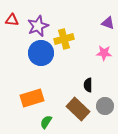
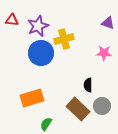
gray circle: moved 3 px left
green semicircle: moved 2 px down
